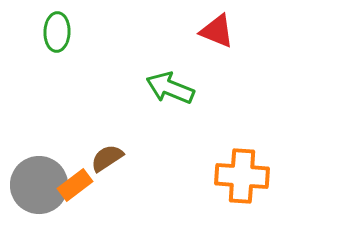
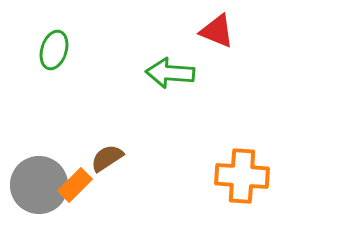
green ellipse: moved 3 px left, 18 px down; rotated 15 degrees clockwise
green arrow: moved 15 px up; rotated 18 degrees counterclockwise
orange rectangle: rotated 8 degrees counterclockwise
